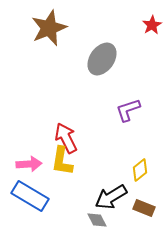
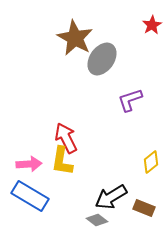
brown star: moved 26 px right, 10 px down; rotated 21 degrees counterclockwise
purple L-shape: moved 2 px right, 10 px up
yellow diamond: moved 11 px right, 8 px up
gray diamond: rotated 25 degrees counterclockwise
